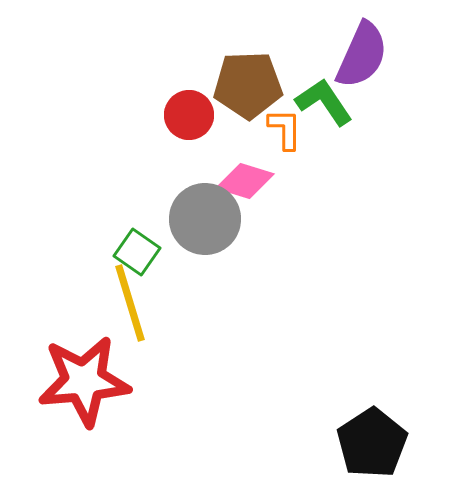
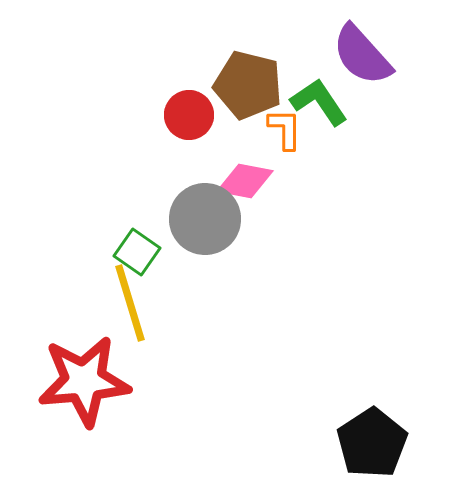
purple semicircle: rotated 114 degrees clockwise
brown pentagon: rotated 16 degrees clockwise
green L-shape: moved 5 px left
pink diamond: rotated 6 degrees counterclockwise
